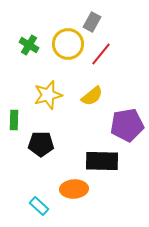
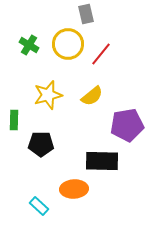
gray rectangle: moved 6 px left, 8 px up; rotated 42 degrees counterclockwise
